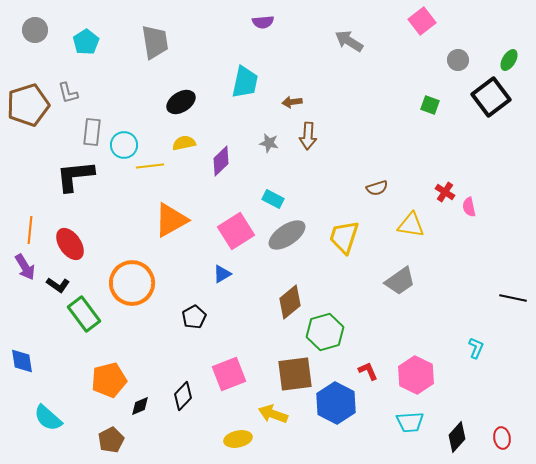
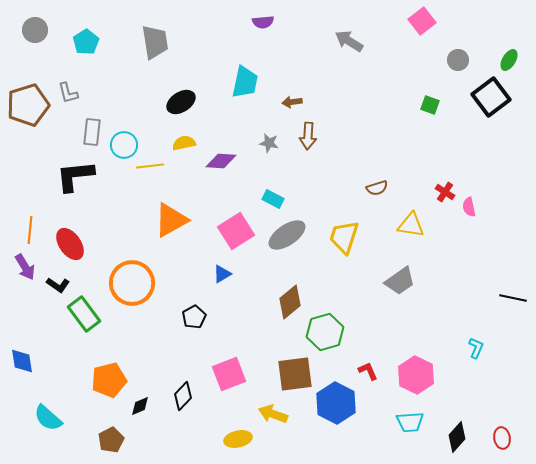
purple diamond at (221, 161): rotated 48 degrees clockwise
